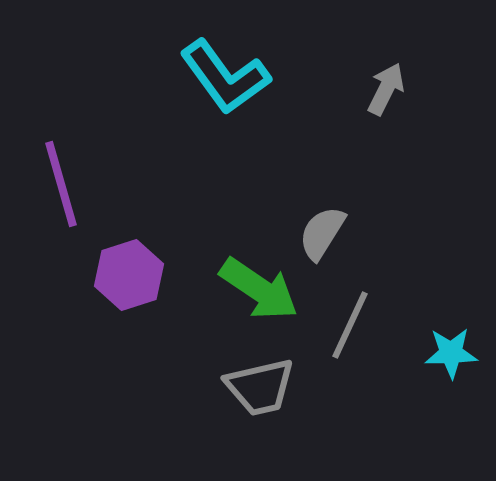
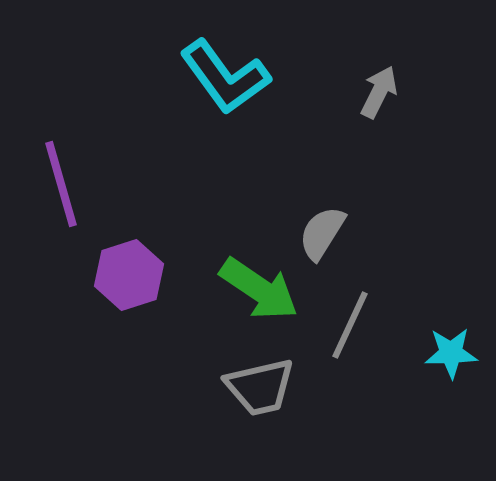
gray arrow: moved 7 px left, 3 px down
